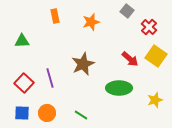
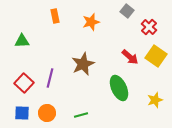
red arrow: moved 2 px up
purple line: rotated 30 degrees clockwise
green ellipse: rotated 65 degrees clockwise
green line: rotated 48 degrees counterclockwise
